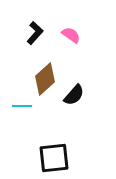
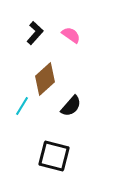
black semicircle: moved 3 px left, 11 px down
cyan line: rotated 60 degrees counterclockwise
black square: moved 2 px up; rotated 20 degrees clockwise
